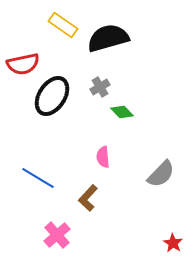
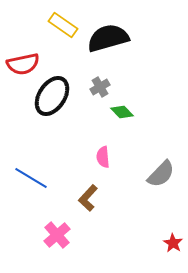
blue line: moved 7 px left
